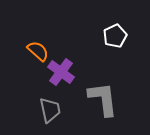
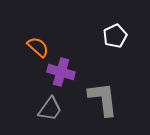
orange semicircle: moved 4 px up
purple cross: rotated 20 degrees counterclockwise
gray trapezoid: moved 1 px up; rotated 48 degrees clockwise
